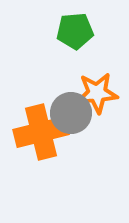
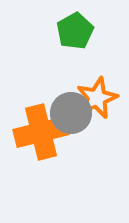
green pentagon: rotated 24 degrees counterclockwise
orange star: moved 5 px down; rotated 18 degrees counterclockwise
